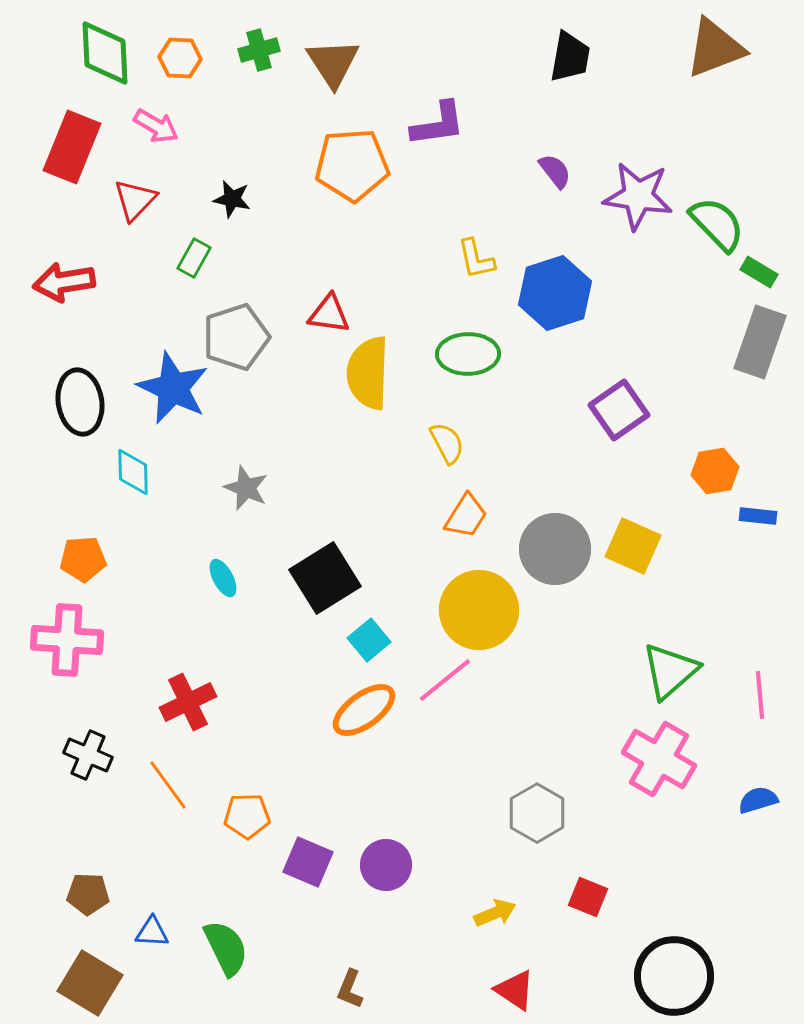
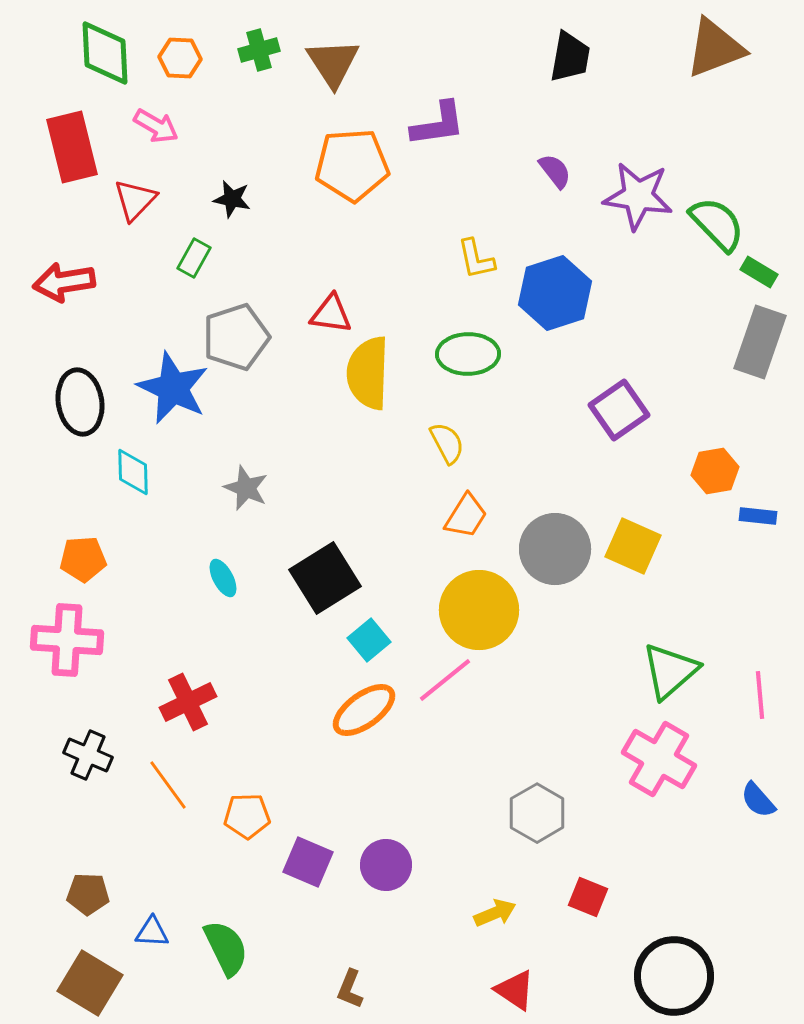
red rectangle at (72, 147): rotated 36 degrees counterclockwise
red triangle at (329, 314): moved 2 px right
blue semicircle at (758, 800): rotated 114 degrees counterclockwise
